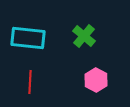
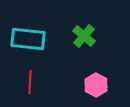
cyan rectangle: moved 1 px down
pink hexagon: moved 5 px down
